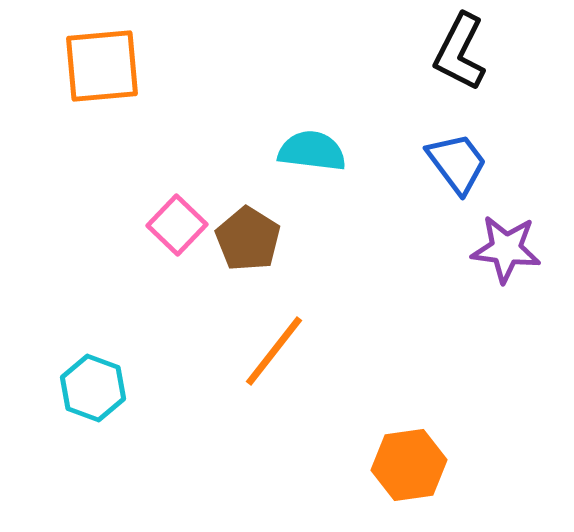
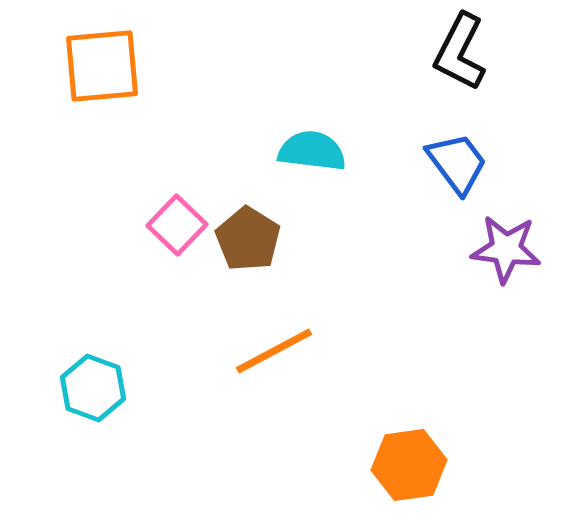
orange line: rotated 24 degrees clockwise
